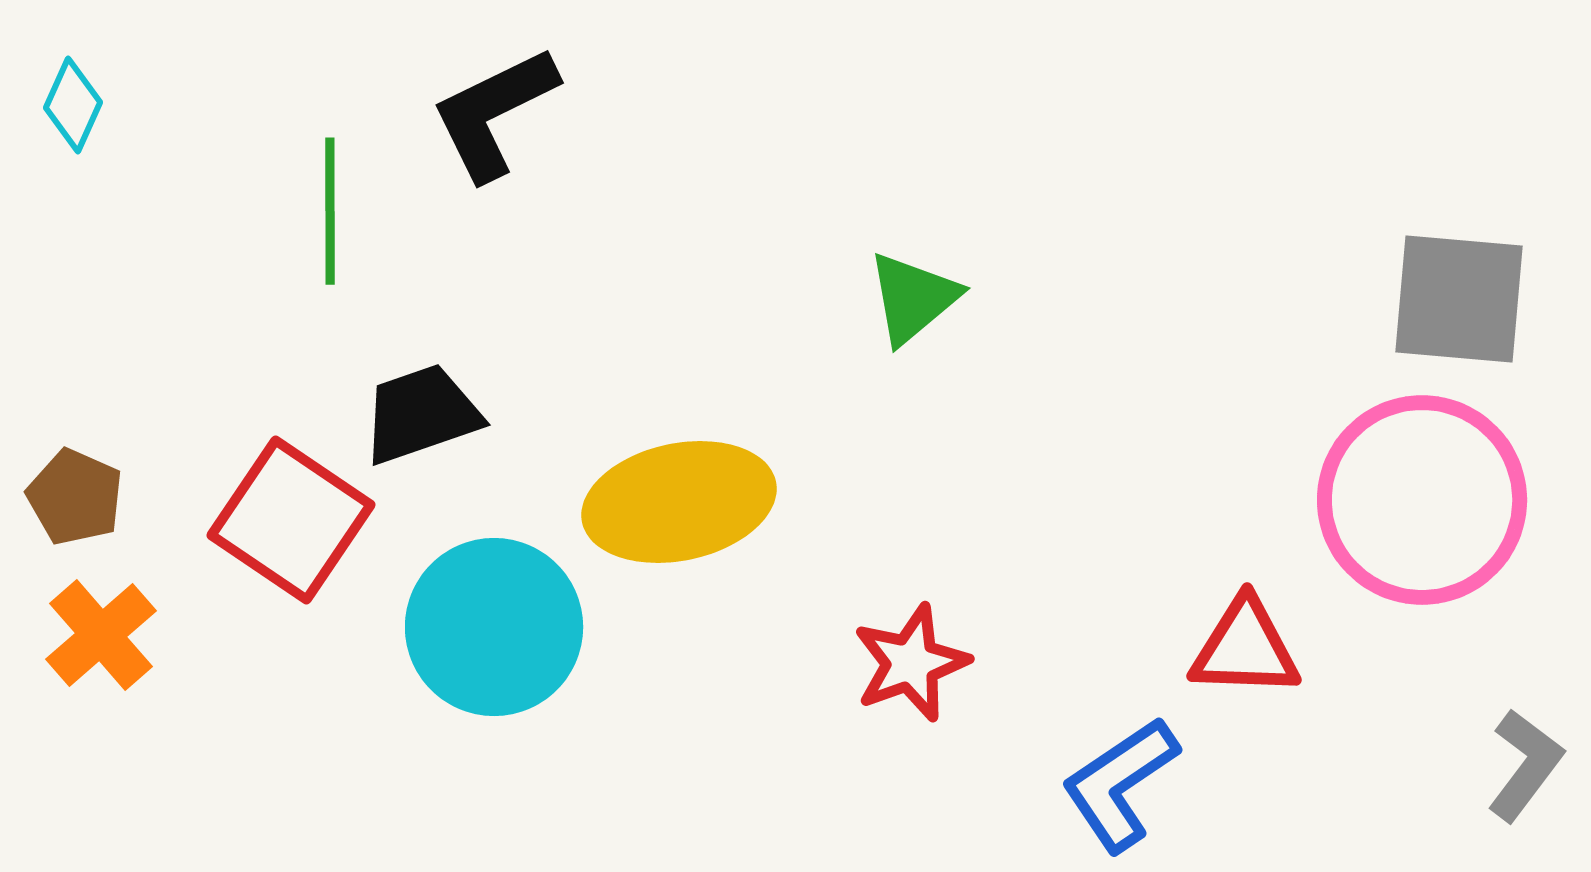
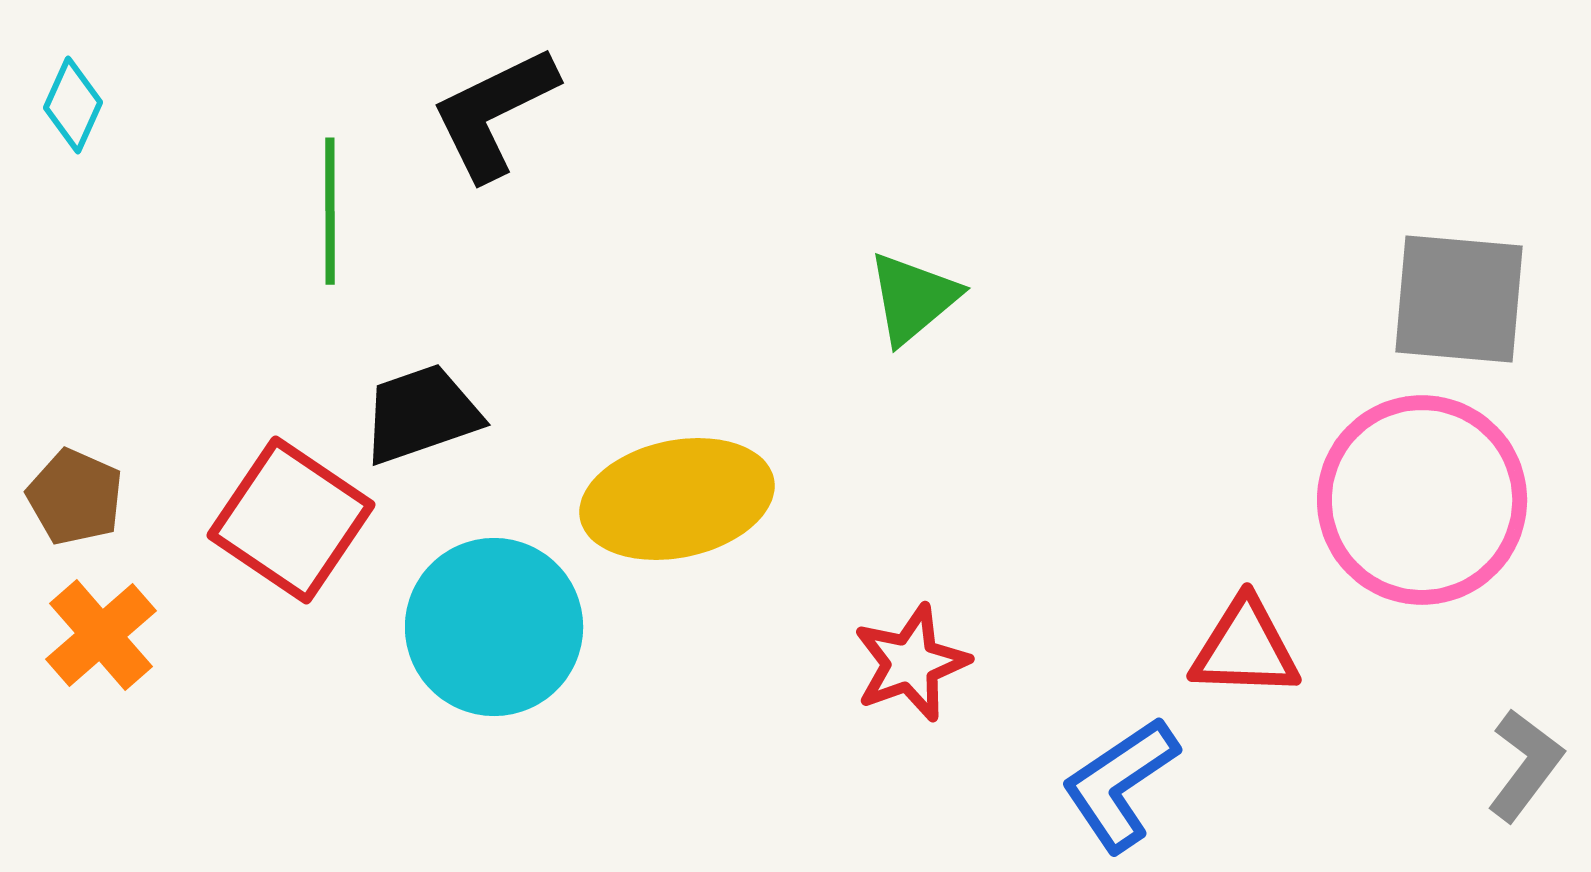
yellow ellipse: moved 2 px left, 3 px up
